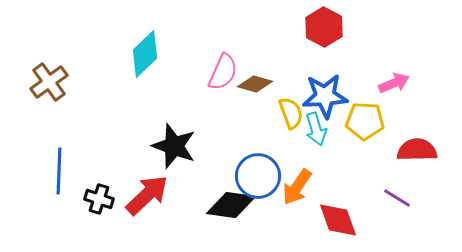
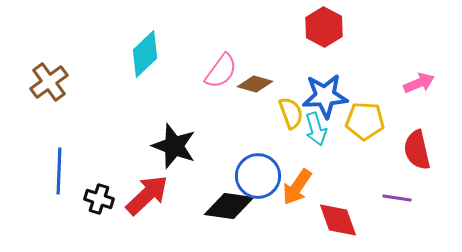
pink semicircle: moved 2 px left, 1 px up; rotated 12 degrees clockwise
pink arrow: moved 25 px right
red semicircle: rotated 102 degrees counterclockwise
purple line: rotated 24 degrees counterclockwise
black diamond: moved 2 px left, 1 px down
